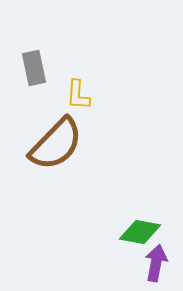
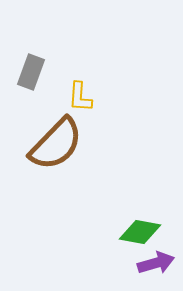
gray rectangle: moved 3 px left, 4 px down; rotated 32 degrees clockwise
yellow L-shape: moved 2 px right, 2 px down
purple arrow: rotated 63 degrees clockwise
